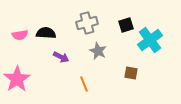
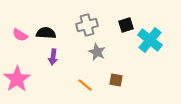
gray cross: moved 2 px down
pink semicircle: rotated 42 degrees clockwise
cyan cross: rotated 15 degrees counterclockwise
gray star: moved 1 px left, 1 px down
purple arrow: moved 8 px left; rotated 70 degrees clockwise
brown square: moved 15 px left, 7 px down
orange line: moved 1 px right, 1 px down; rotated 28 degrees counterclockwise
